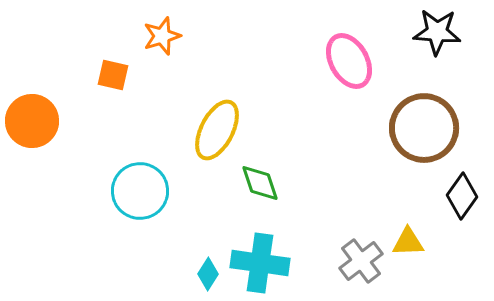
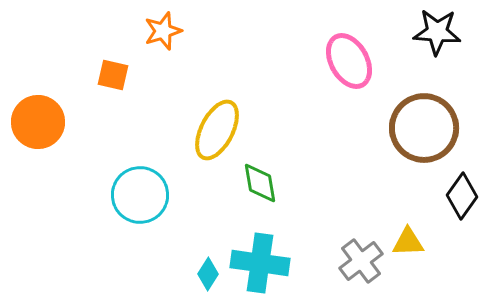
orange star: moved 1 px right, 5 px up
orange circle: moved 6 px right, 1 px down
green diamond: rotated 9 degrees clockwise
cyan circle: moved 4 px down
